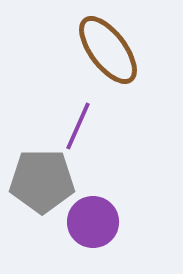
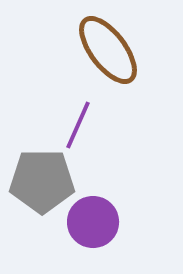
purple line: moved 1 px up
